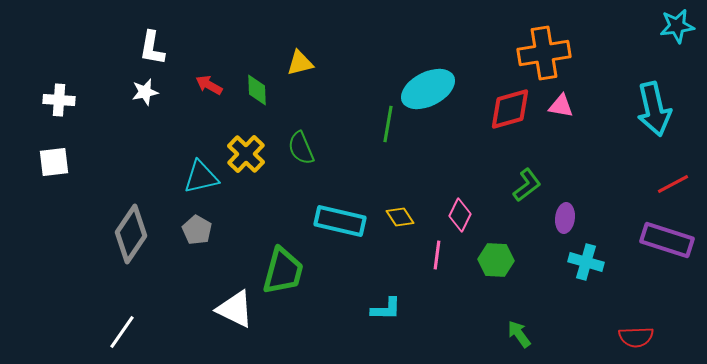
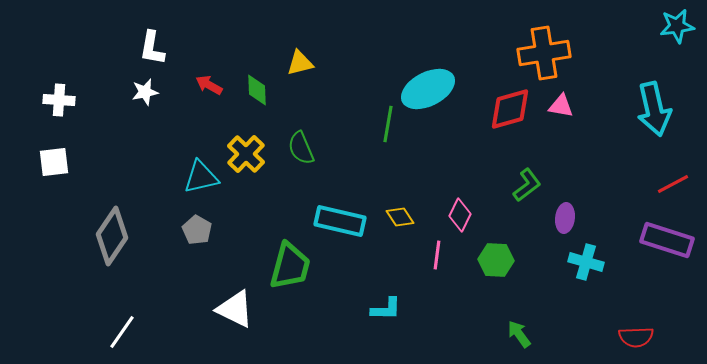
gray diamond: moved 19 px left, 2 px down
green trapezoid: moved 7 px right, 5 px up
